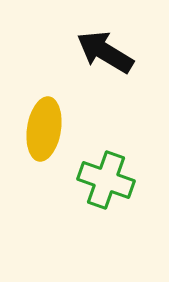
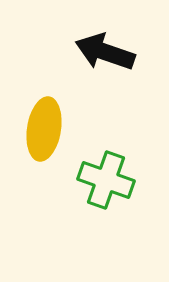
black arrow: rotated 12 degrees counterclockwise
